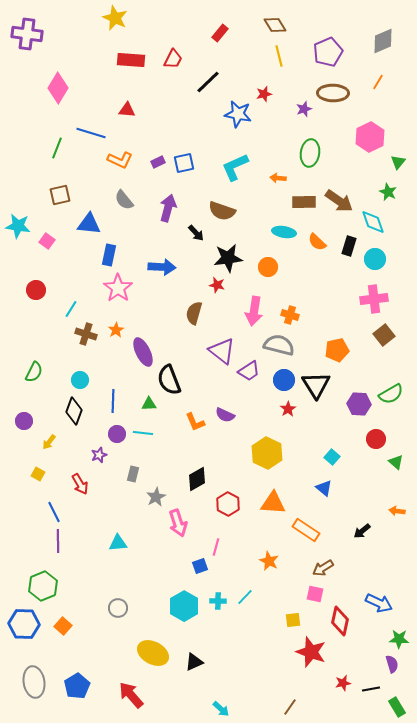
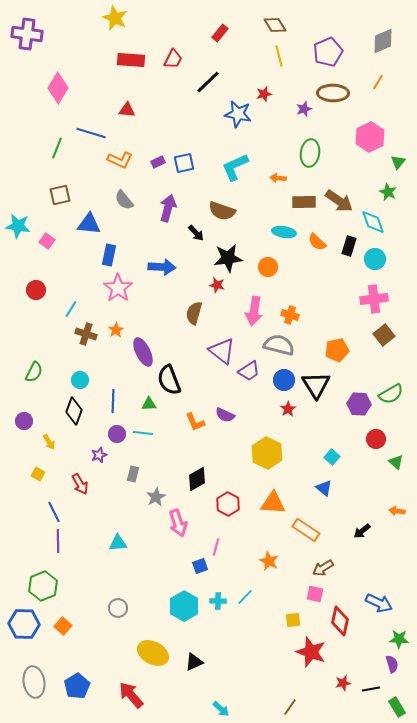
yellow arrow at (49, 442): rotated 70 degrees counterclockwise
